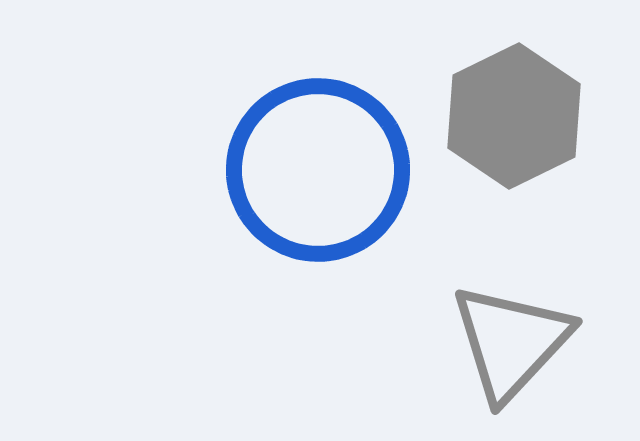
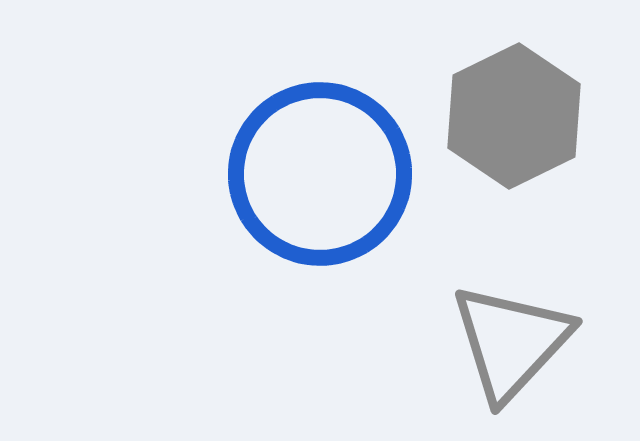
blue circle: moved 2 px right, 4 px down
